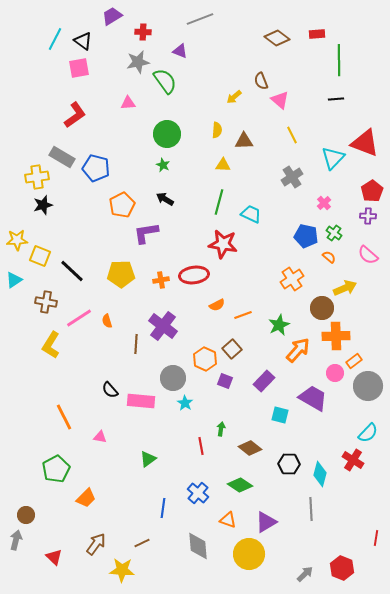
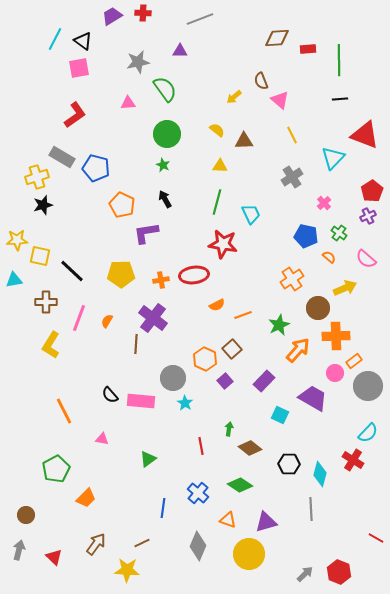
red cross at (143, 32): moved 19 px up
red rectangle at (317, 34): moved 9 px left, 15 px down
brown diamond at (277, 38): rotated 40 degrees counterclockwise
purple triangle at (180, 51): rotated 21 degrees counterclockwise
green semicircle at (165, 81): moved 8 px down
black line at (336, 99): moved 4 px right
yellow semicircle at (217, 130): rotated 56 degrees counterclockwise
red triangle at (365, 143): moved 8 px up
yellow triangle at (223, 165): moved 3 px left, 1 px down
yellow cross at (37, 177): rotated 10 degrees counterclockwise
black arrow at (165, 199): rotated 30 degrees clockwise
green line at (219, 202): moved 2 px left
orange pentagon at (122, 205): rotated 20 degrees counterclockwise
cyan trapezoid at (251, 214): rotated 40 degrees clockwise
purple cross at (368, 216): rotated 28 degrees counterclockwise
green cross at (334, 233): moved 5 px right
pink semicircle at (368, 255): moved 2 px left, 4 px down
yellow square at (40, 256): rotated 10 degrees counterclockwise
cyan triangle at (14, 280): rotated 24 degrees clockwise
brown cross at (46, 302): rotated 10 degrees counterclockwise
brown circle at (322, 308): moved 4 px left
pink line at (79, 318): rotated 36 degrees counterclockwise
orange semicircle at (107, 321): rotated 48 degrees clockwise
purple cross at (163, 326): moved 10 px left, 8 px up
purple square at (225, 381): rotated 28 degrees clockwise
black semicircle at (110, 390): moved 5 px down
cyan square at (280, 415): rotated 12 degrees clockwise
orange line at (64, 417): moved 6 px up
green arrow at (221, 429): moved 8 px right
pink triangle at (100, 437): moved 2 px right, 2 px down
purple triangle at (266, 522): rotated 15 degrees clockwise
red line at (376, 538): rotated 70 degrees counterclockwise
gray arrow at (16, 540): moved 3 px right, 10 px down
gray diamond at (198, 546): rotated 28 degrees clockwise
red hexagon at (342, 568): moved 3 px left, 4 px down
yellow star at (122, 570): moved 5 px right
